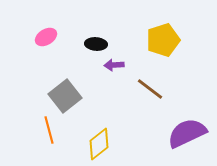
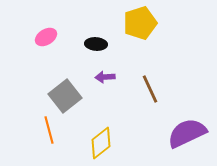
yellow pentagon: moved 23 px left, 17 px up
purple arrow: moved 9 px left, 12 px down
brown line: rotated 28 degrees clockwise
yellow diamond: moved 2 px right, 1 px up
